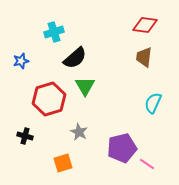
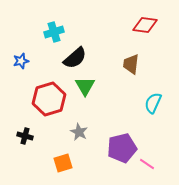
brown trapezoid: moved 13 px left, 7 px down
